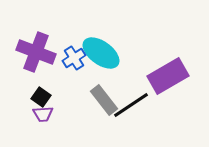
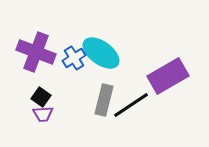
gray rectangle: rotated 52 degrees clockwise
